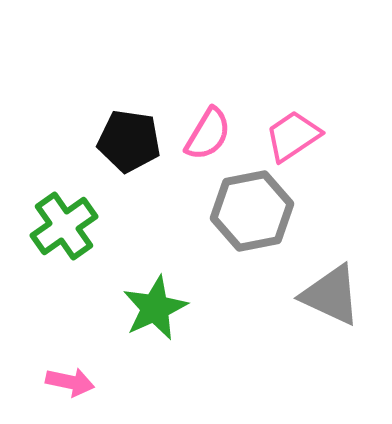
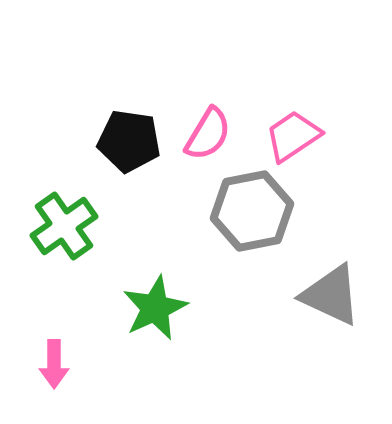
pink arrow: moved 16 px left, 18 px up; rotated 78 degrees clockwise
